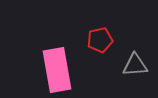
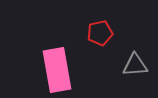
red pentagon: moved 7 px up
